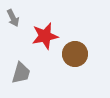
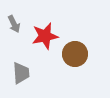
gray arrow: moved 1 px right, 6 px down
gray trapezoid: rotated 20 degrees counterclockwise
